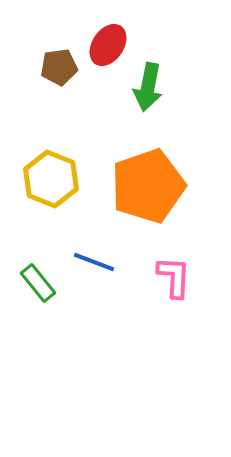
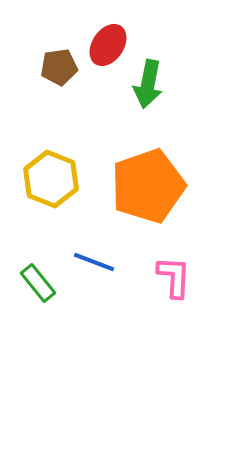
green arrow: moved 3 px up
